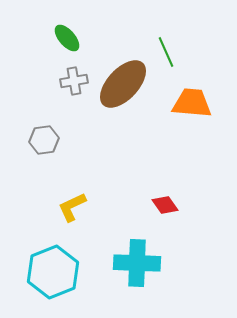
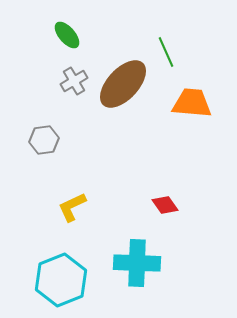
green ellipse: moved 3 px up
gray cross: rotated 20 degrees counterclockwise
cyan hexagon: moved 8 px right, 8 px down
